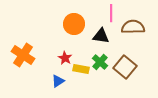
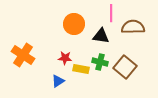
red star: rotated 24 degrees counterclockwise
green cross: rotated 28 degrees counterclockwise
